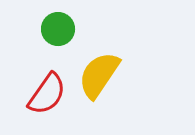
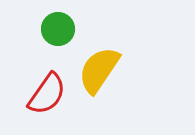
yellow semicircle: moved 5 px up
